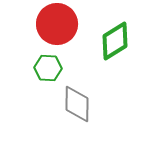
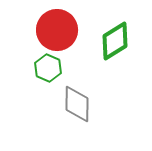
red circle: moved 6 px down
green hexagon: rotated 20 degrees clockwise
